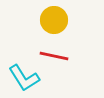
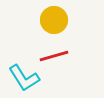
red line: rotated 28 degrees counterclockwise
